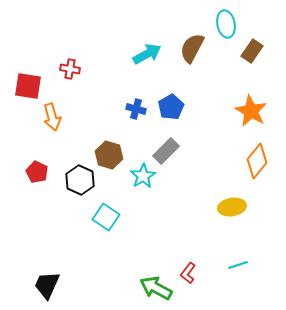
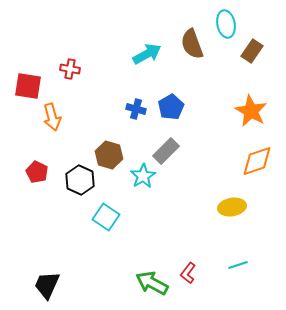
brown semicircle: moved 4 px up; rotated 48 degrees counterclockwise
orange diamond: rotated 32 degrees clockwise
green arrow: moved 4 px left, 5 px up
